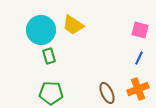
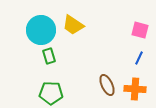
orange cross: moved 3 px left; rotated 25 degrees clockwise
brown ellipse: moved 8 px up
